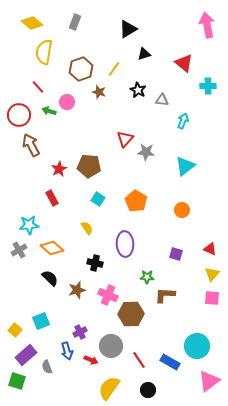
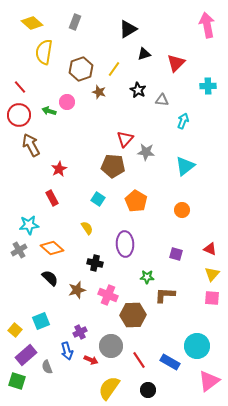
red triangle at (184, 63): moved 8 px left; rotated 36 degrees clockwise
red line at (38, 87): moved 18 px left
brown pentagon at (89, 166): moved 24 px right
brown hexagon at (131, 314): moved 2 px right, 1 px down
